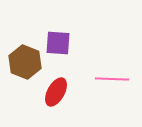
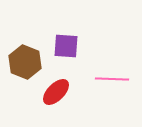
purple square: moved 8 px right, 3 px down
red ellipse: rotated 16 degrees clockwise
